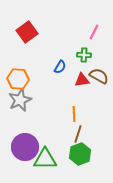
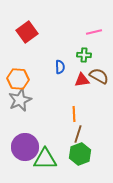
pink line: rotated 49 degrees clockwise
blue semicircle: rotated 32 degrees counterclockwise
